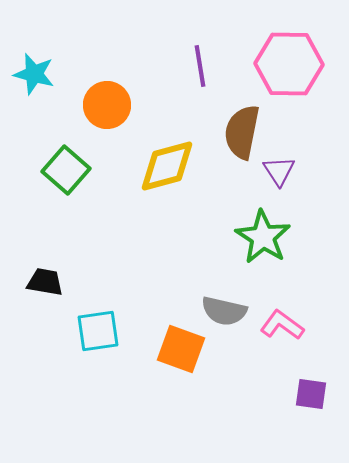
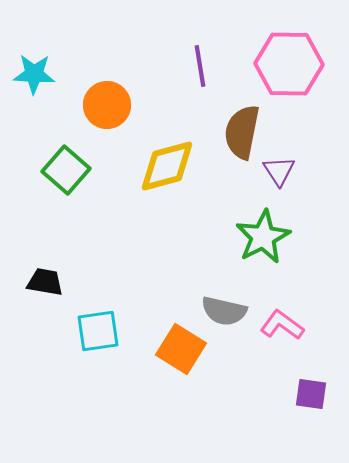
cyan star: rotated 12 degrees counterclockwise
green star: rotated 12 degrees clockwise
orange square: rotated 12 degrees clockwise
